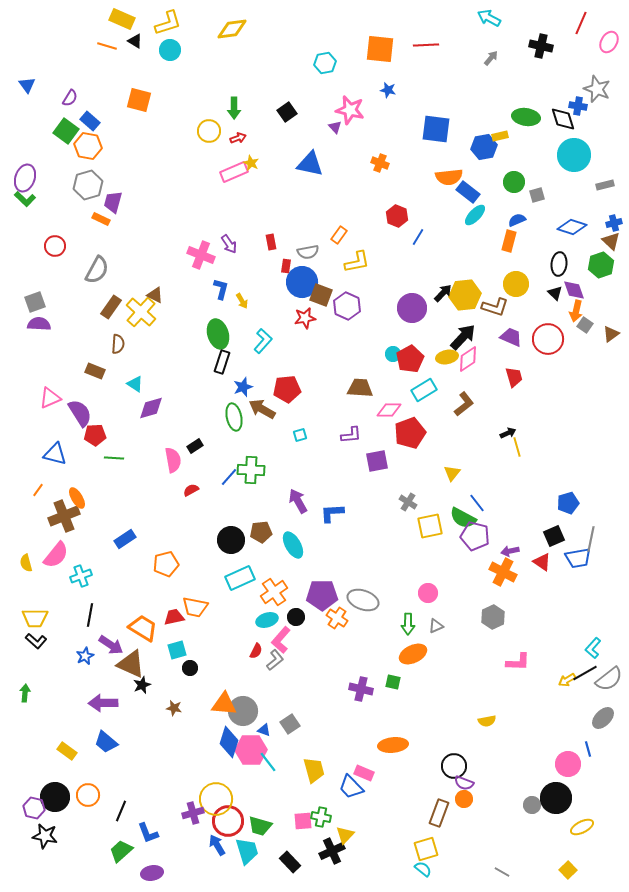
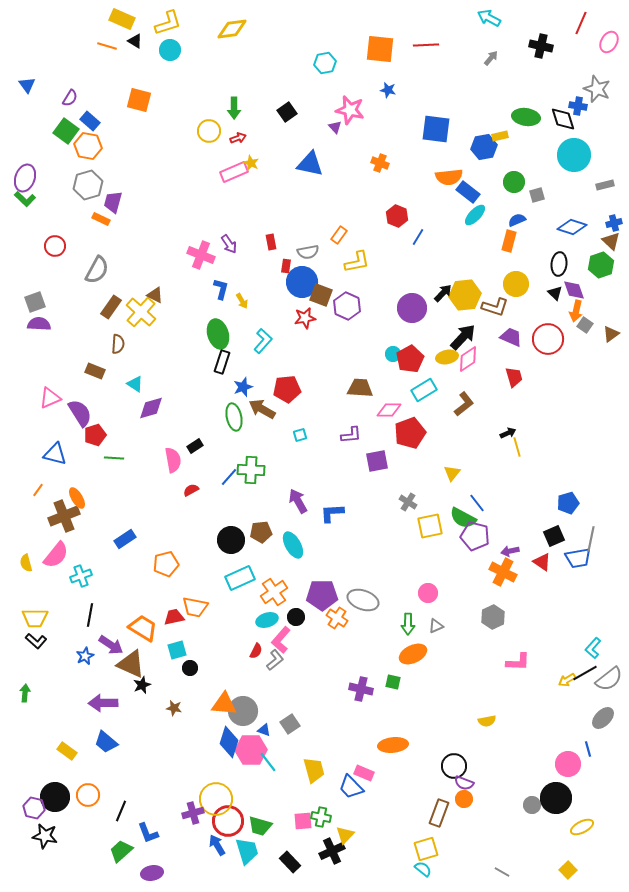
red pentagon at (95, 435): rotated 15 degrees counterclockwise
